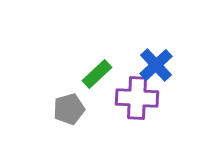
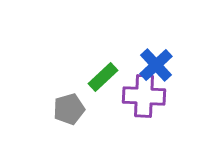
green rectangle: moved 6 px right, 3 px down
purple cross: moved 7 px right, 2 px up
